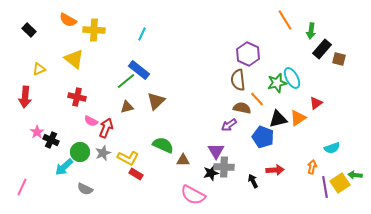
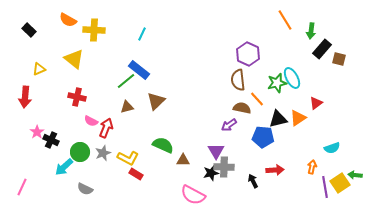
blue pentagon at (263, 137): rotated 15 degrees counterclockwise
